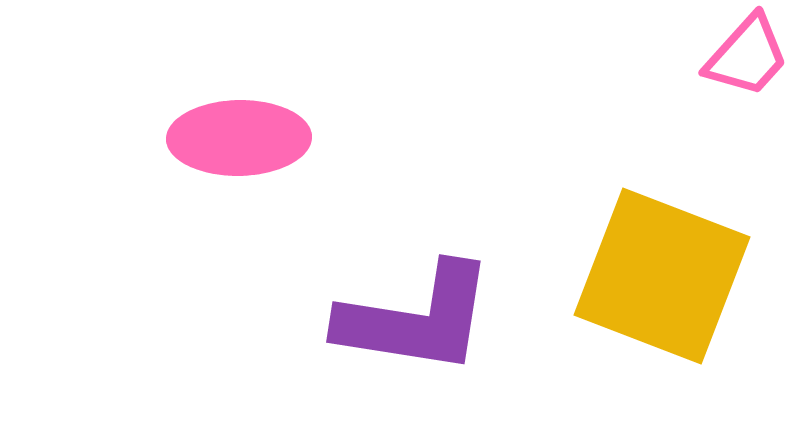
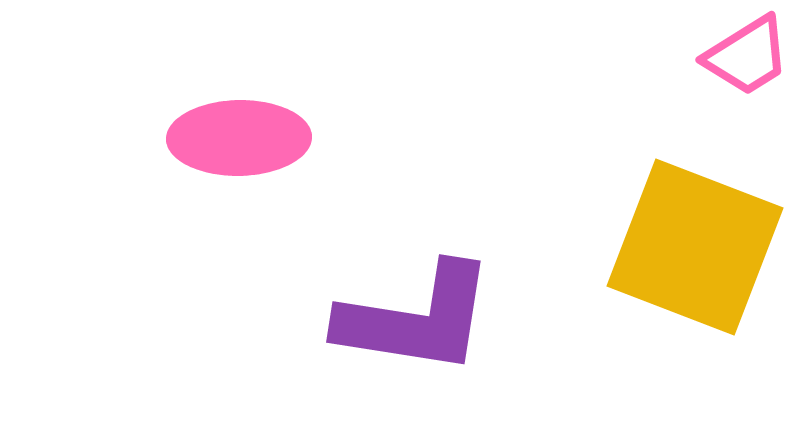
pink trapezoid: rotated 16 degrees clockwise
yellow square: moved 33 px right, 29 px up
